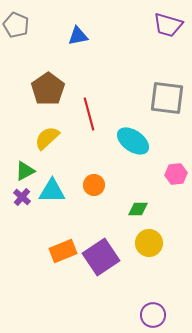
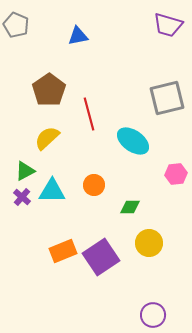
brown pentagon: moved 1 px right, 1 px down
gray square: rotated 21 degrees counterclockwise
green diamond: moved 8 px left, 2 px up
